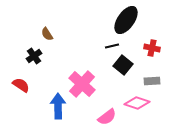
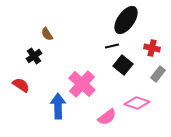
gray rectangle: moved 6 px right, 7 px up; rotated 49 degrees counterclockwise
